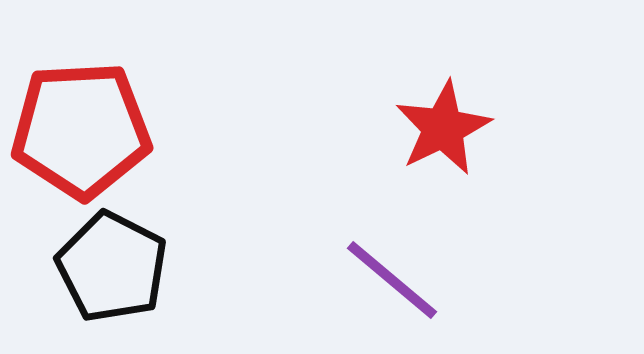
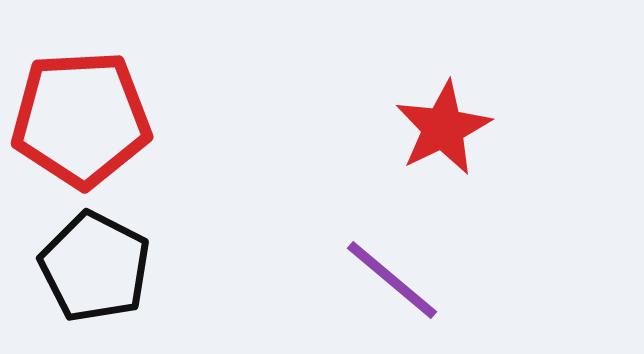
red pentagon: moved 11 px up
black pentagon: moved 17 px left
